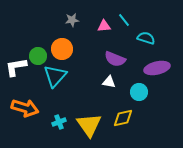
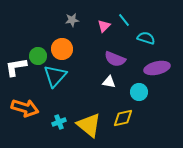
pink triangle: rotated 40 degrees counterclockwise
yellow triangle: rotated 16 degrees counterclockwise
